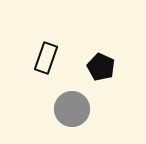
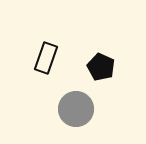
gray circle: moved 4 px right
